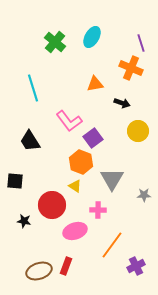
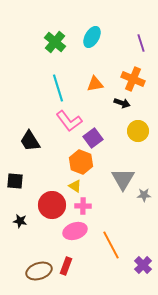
orange cross: moved 2 px right, 11 px down
cyan line: moved 25 px right
gray triangle: moved 11 px right
pink cross: moved 15 px left, 4 px up
black star: moved 4 px left
orange line: moved 1 px left; rotated 64 degrees counterclockwise
purple cross: moved 7 px right, 1 px up; rotated 18 degrees counterclockwise
